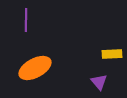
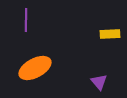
yellow rectangle: moved 2 px left, 20 px up
